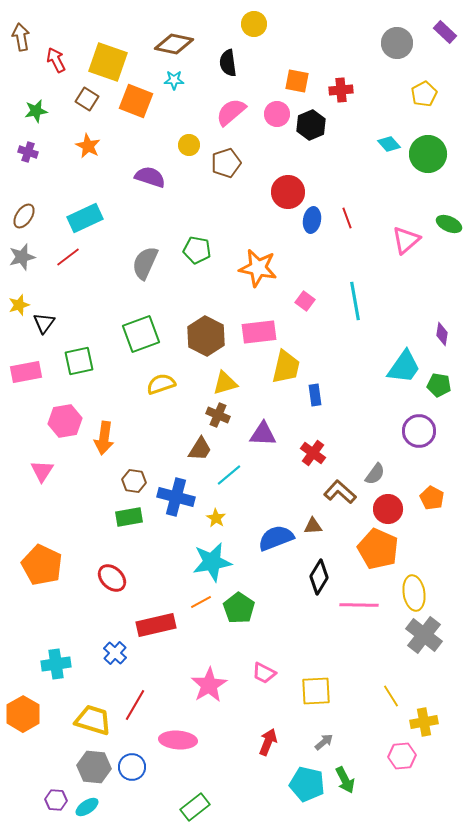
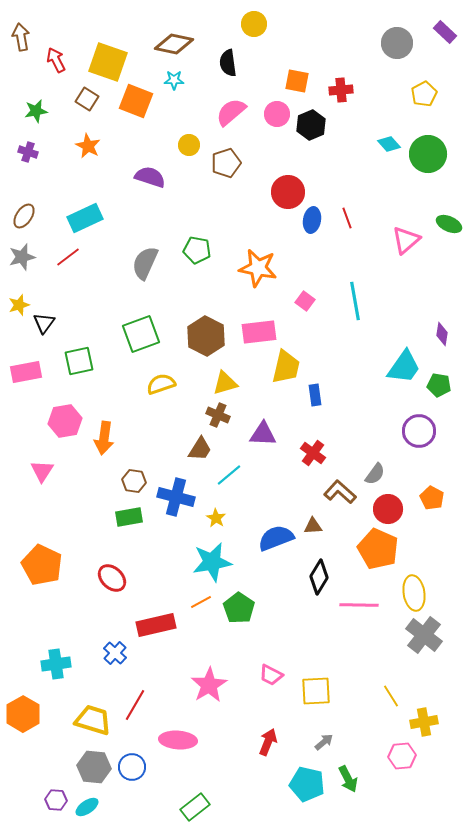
pink trapezoid at (264, 673): moved 7 px right, 2 px down
green arrow at (345, 780): moved 3 px right, 1 px up
